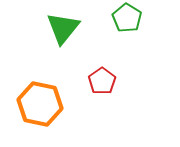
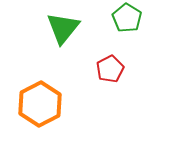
red pentagon: moved 8 px right, 12 px up; rotated 8 degrees clockwise
orange hexagon: rotated 21 degrees clockwise
